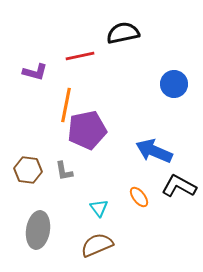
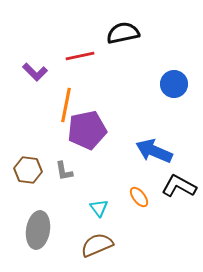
purple L-shape: rotated 30 degrees clockwise
